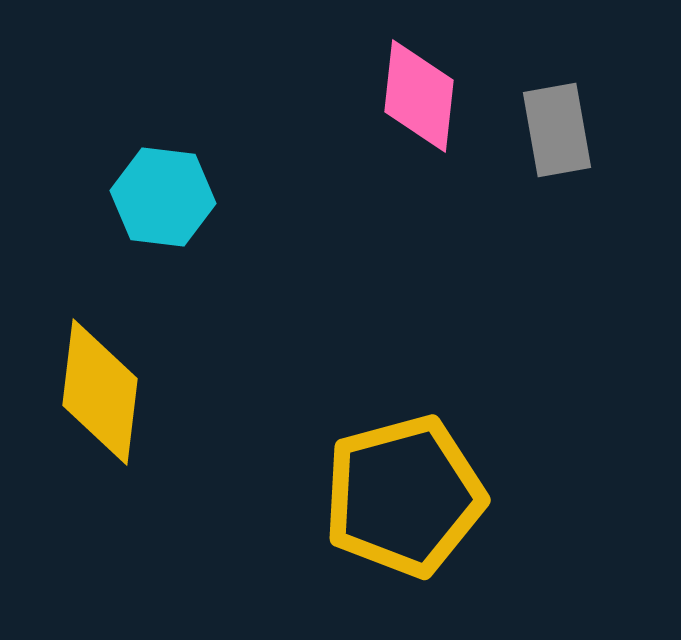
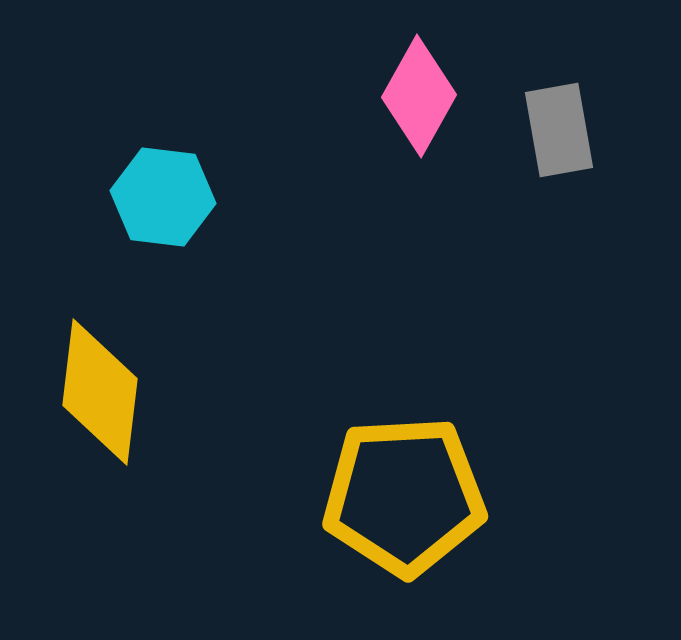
pink diamond: rotated 23 degrees clockwise
gray rectangle: moved 2 px right
yellow pentagon: rotated 12 degrees clockwise
